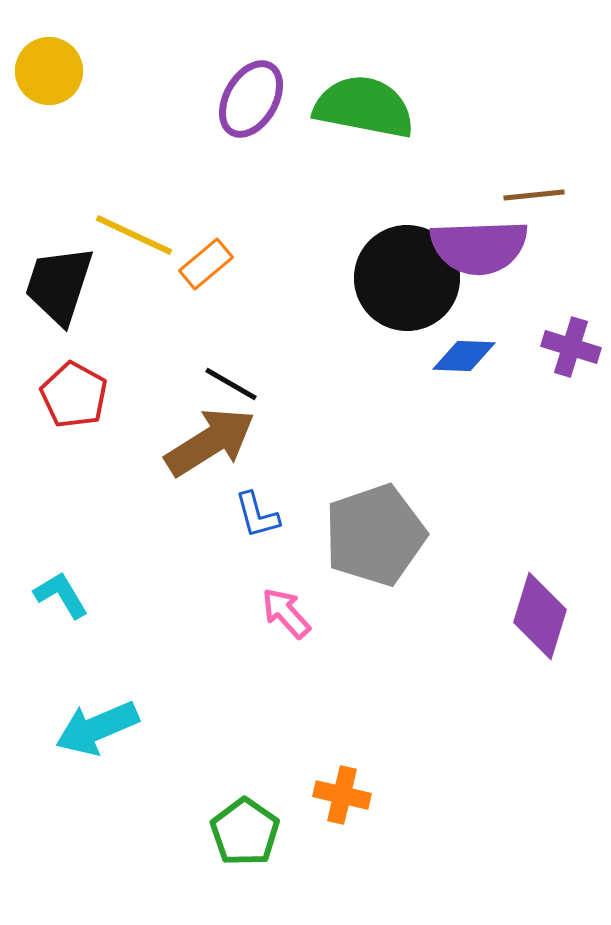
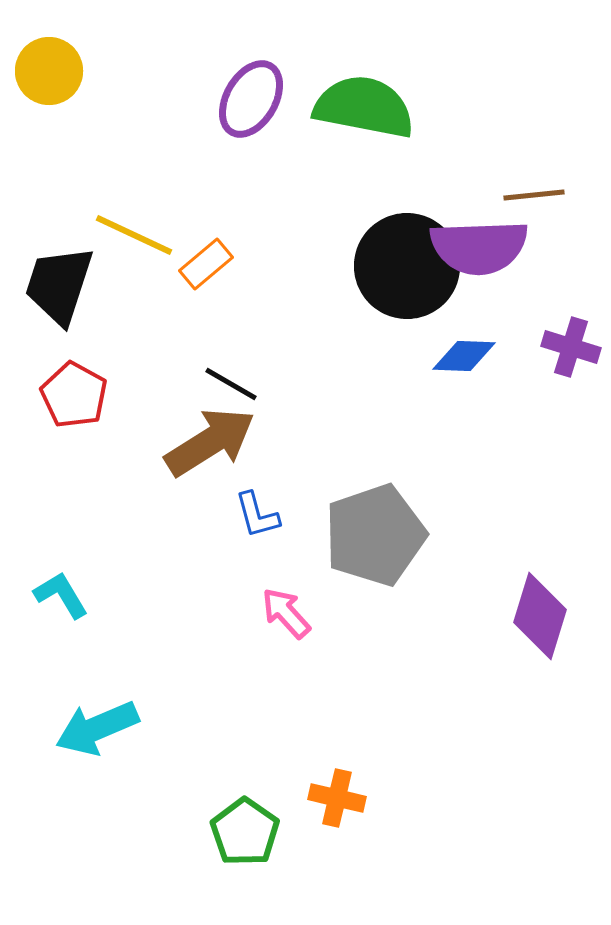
black circle: moved 12 px up
orange cross: moved 5 px left, 3 px down
